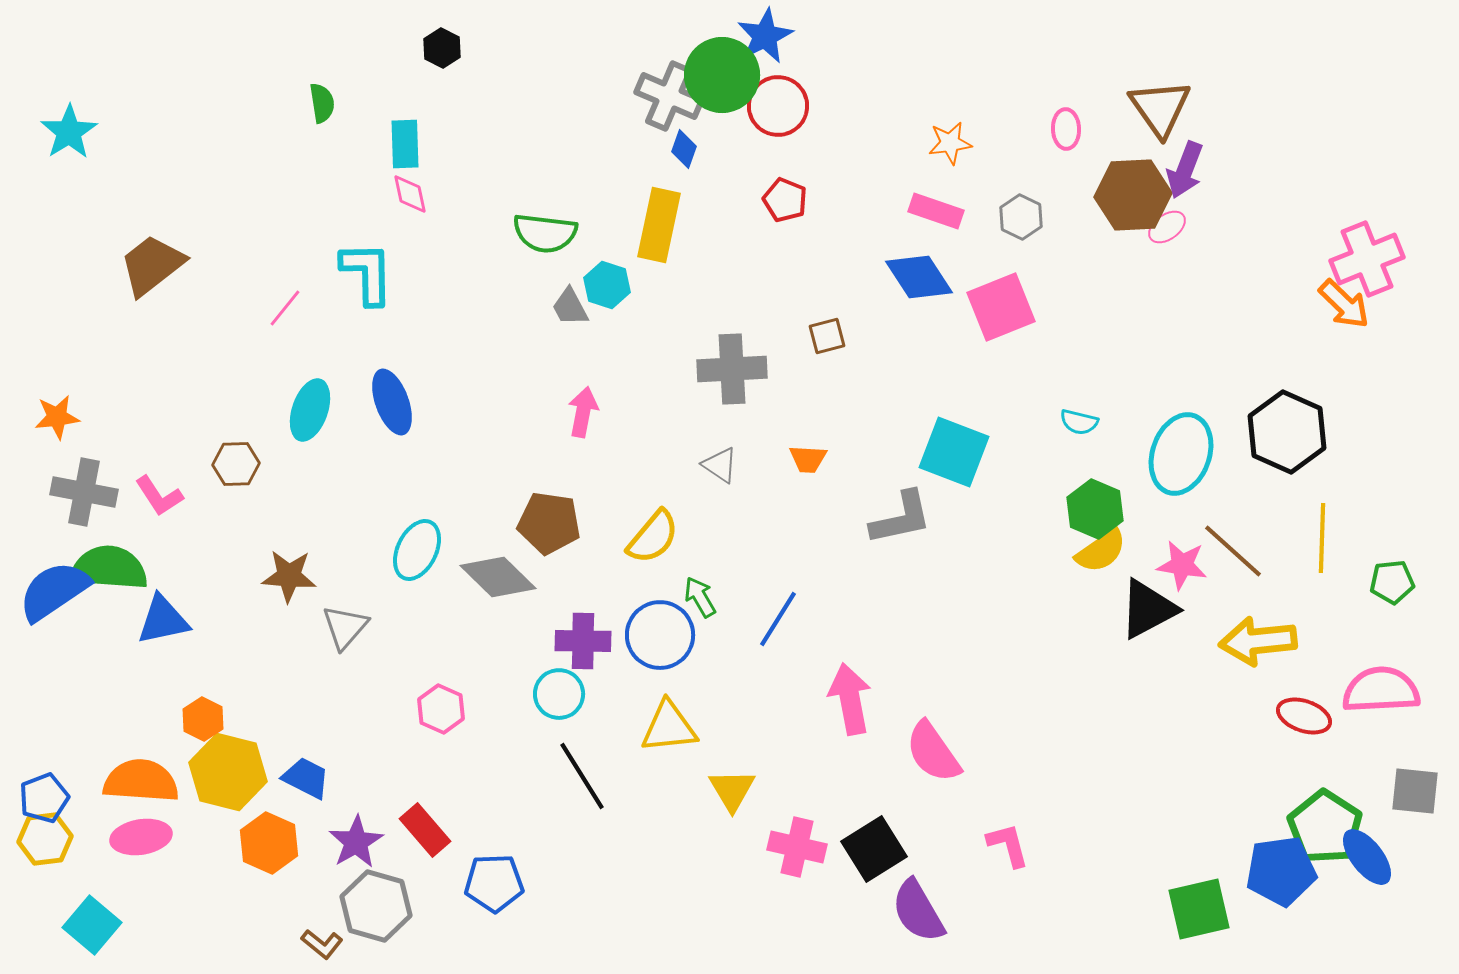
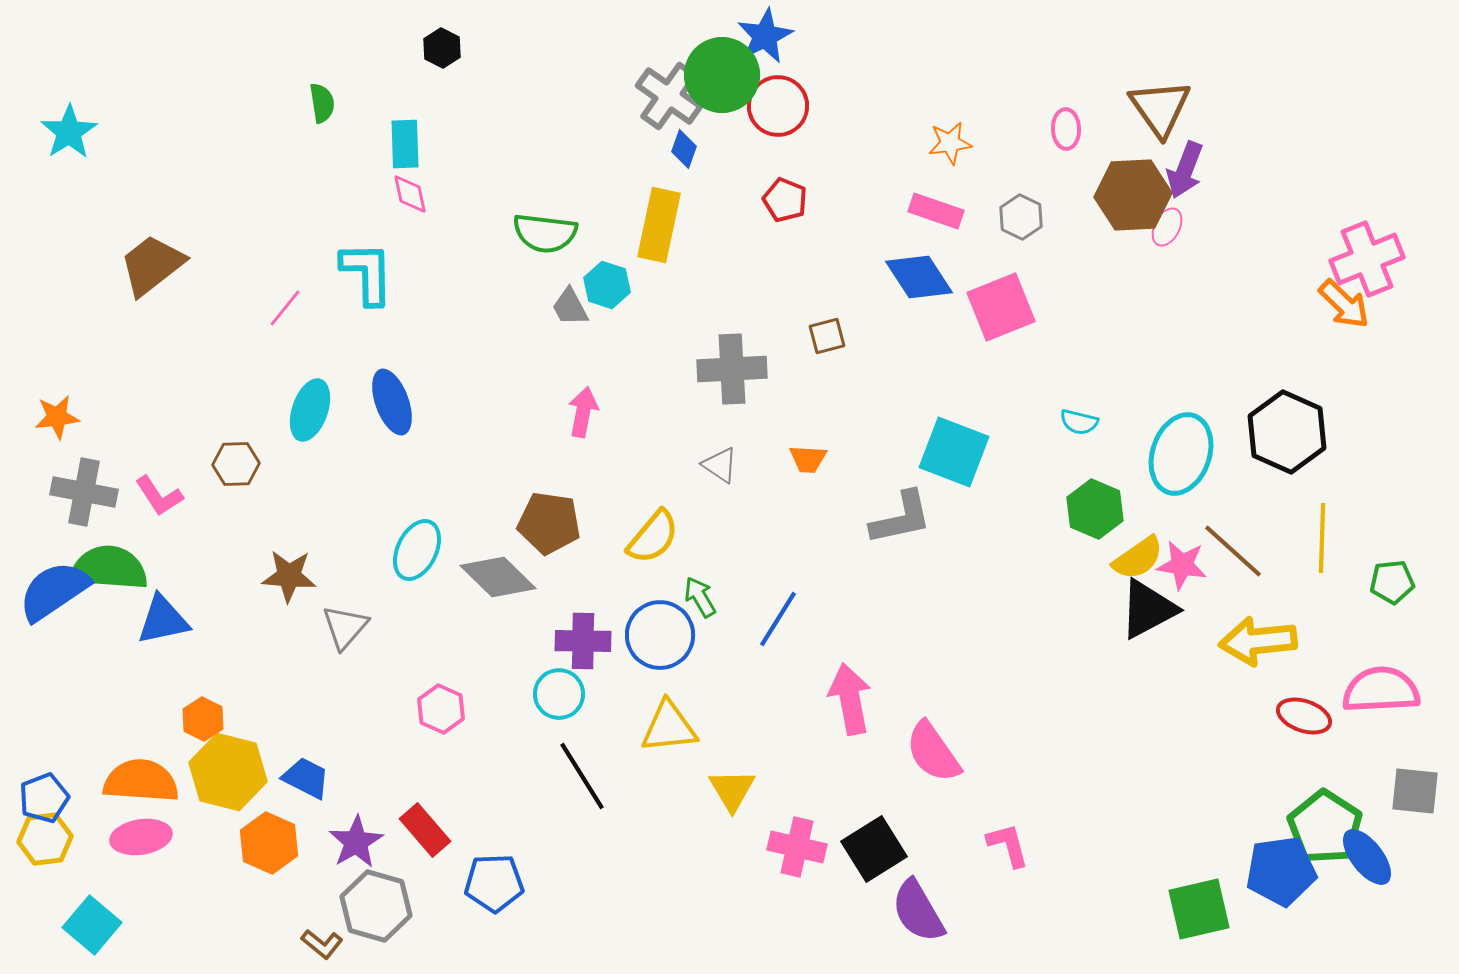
gray cross at (669, 96): rotated 12 degrees clockwise
pink ellipse at (1167, 227): rotated 27 degrees counterclockwise
yellow semicircle at (1101, 551): moved 37 px right, 7 px down
